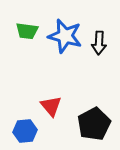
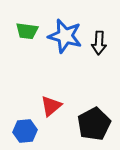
red triangle: rotated 30 degrees clockwise
